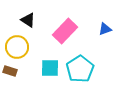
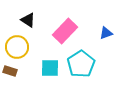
blue triangle: moved 1 px right, 4 px down
cyan pentagon: moved 1 px right, 5 px up
